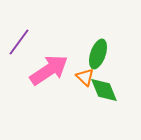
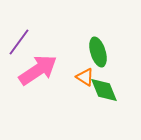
green ellipse: moved 2 px up; rotated 36 degrees counterclockwise
pink arrow: moved 11 px left
orange triangle: rotated 12 degrees counterclockwise
